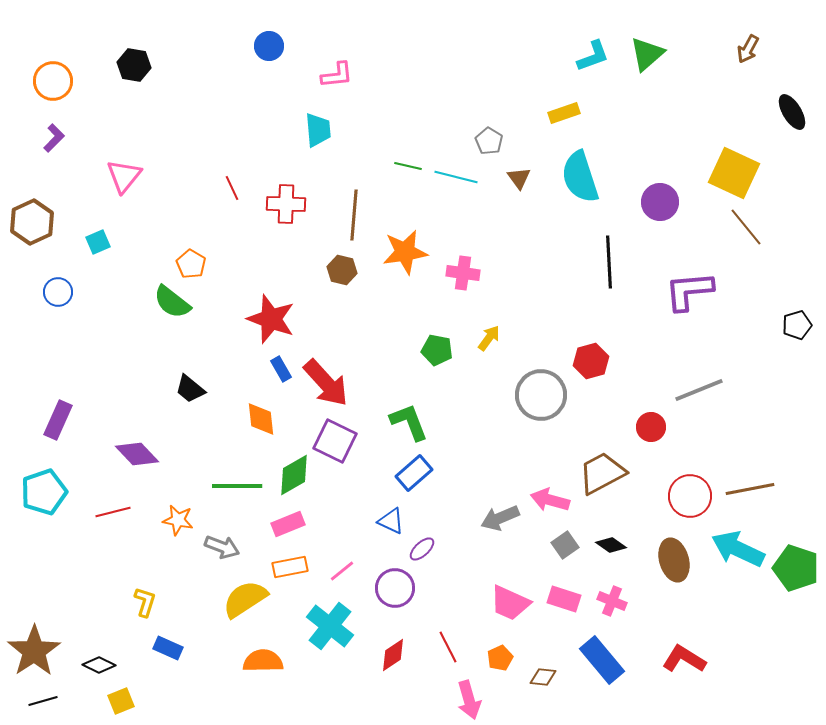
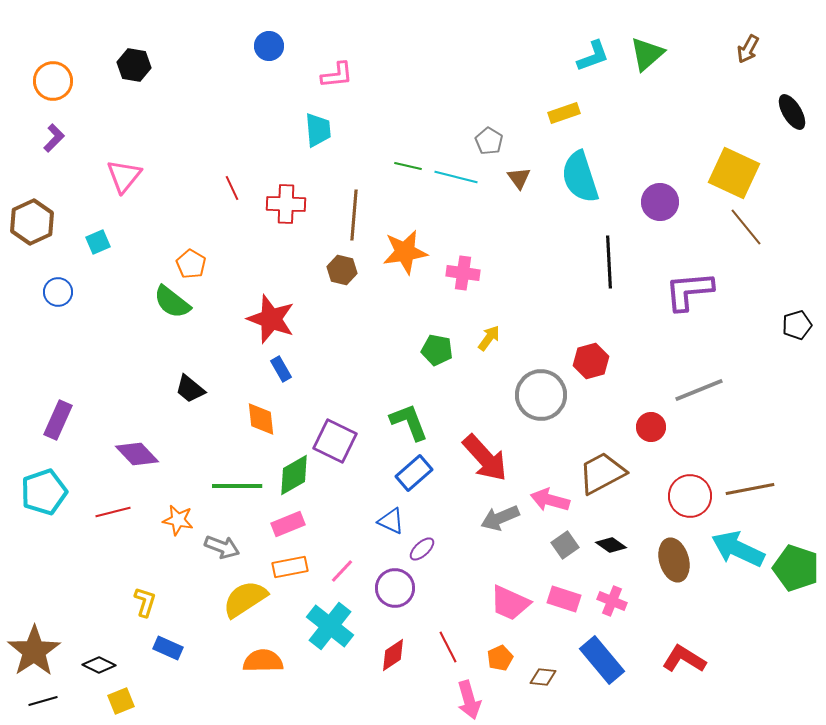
red arrow at (326, 383): moved 159 px right, 75 px down
pink line at (342, 571): rotated 8 degrees counterclockwise
